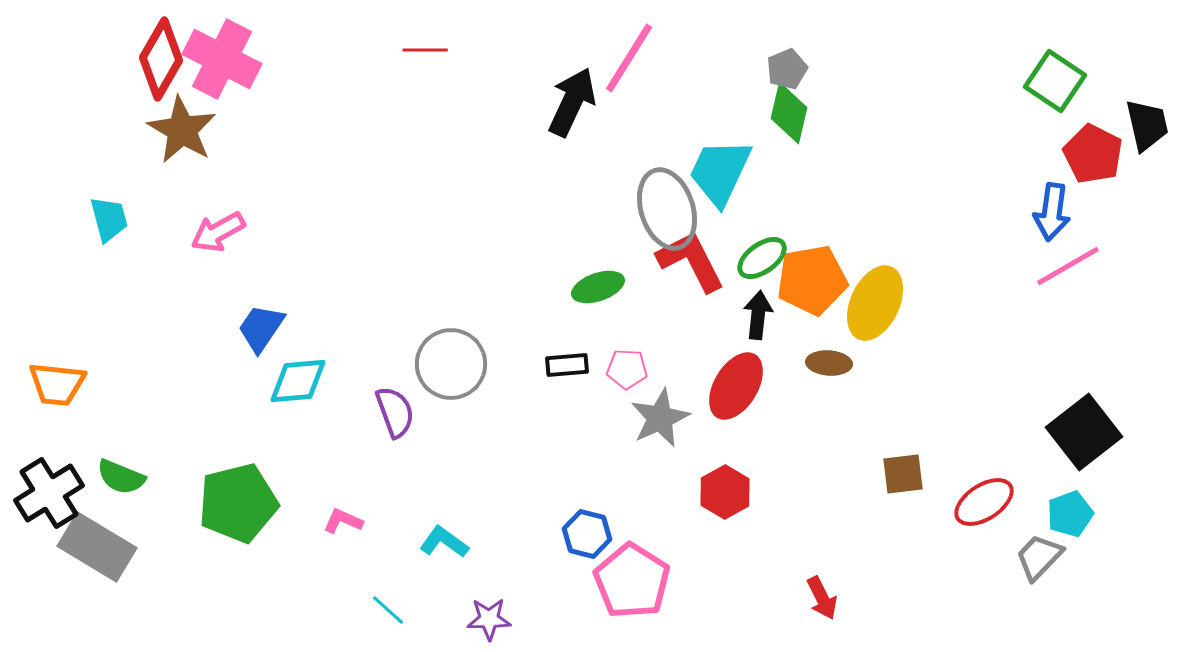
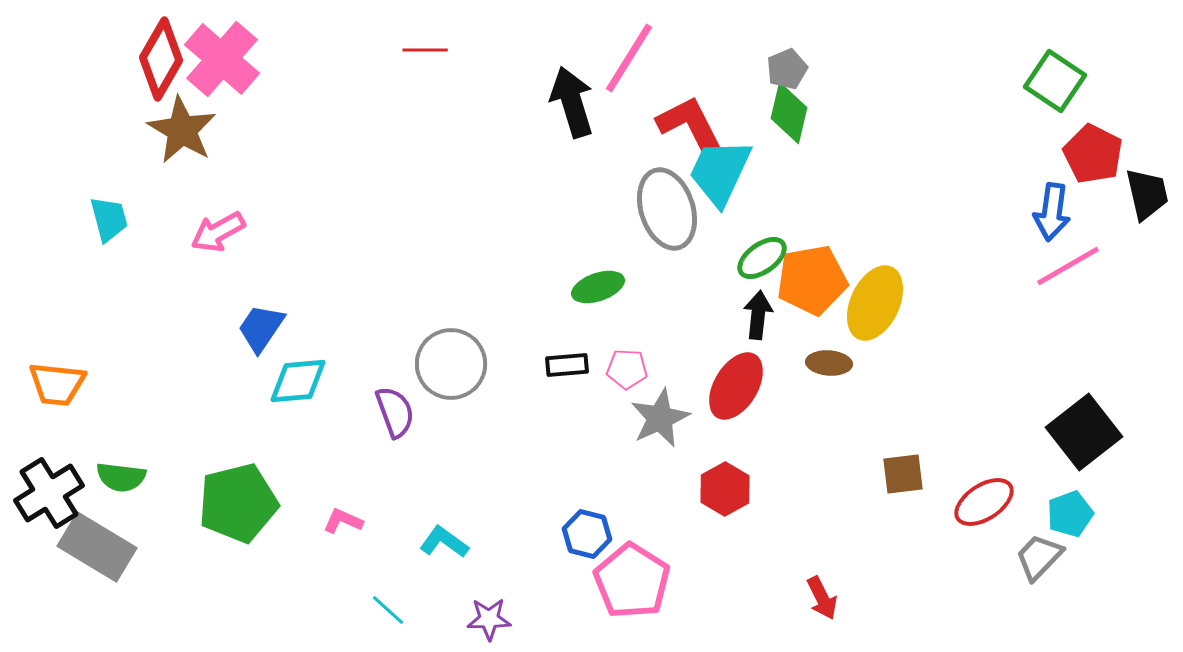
pink cross at (222, 59): rotated 14 degrees clockwise
black arrow at (572, 102): rotated 42 degrees counterclockwise
black trapezoid at (1147, 125): moved 69 px down
red L-shape at (691, 261): moved 135 px up
green semicircle at (121, 477): rotated 15 degrees counterclockwise
red hexagon at (725, 492): moved 3 px up
